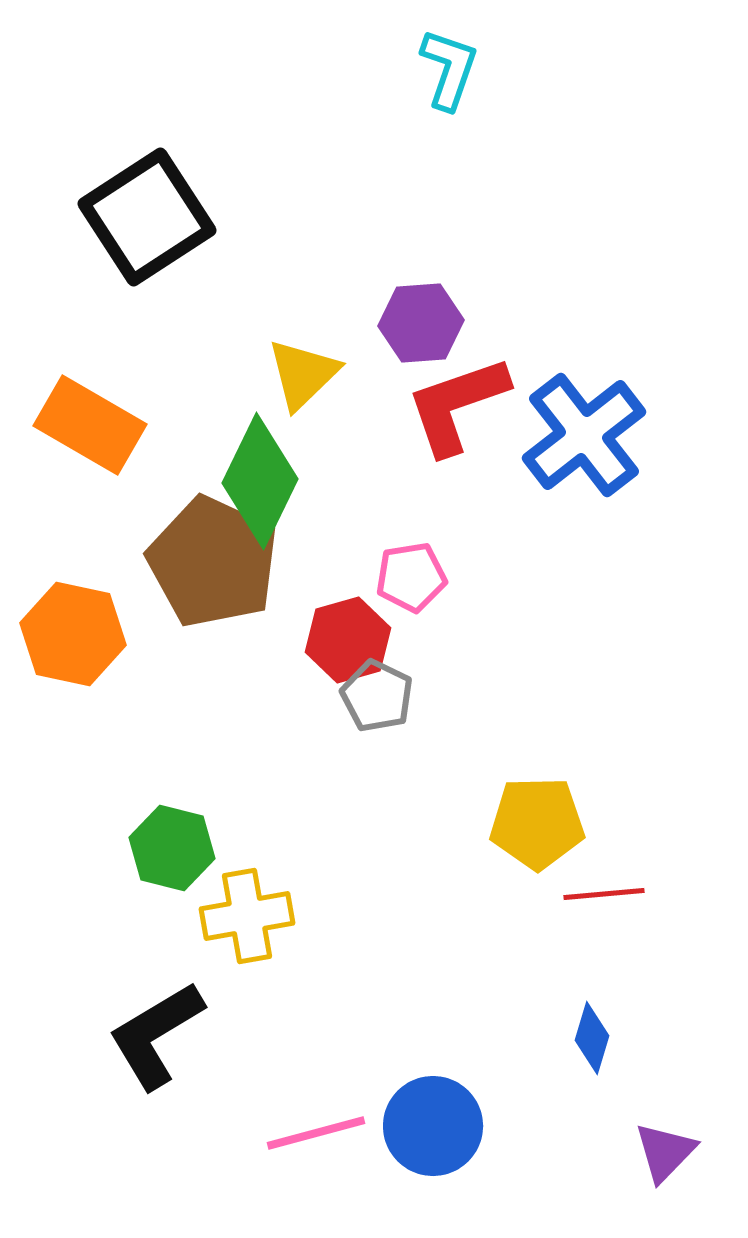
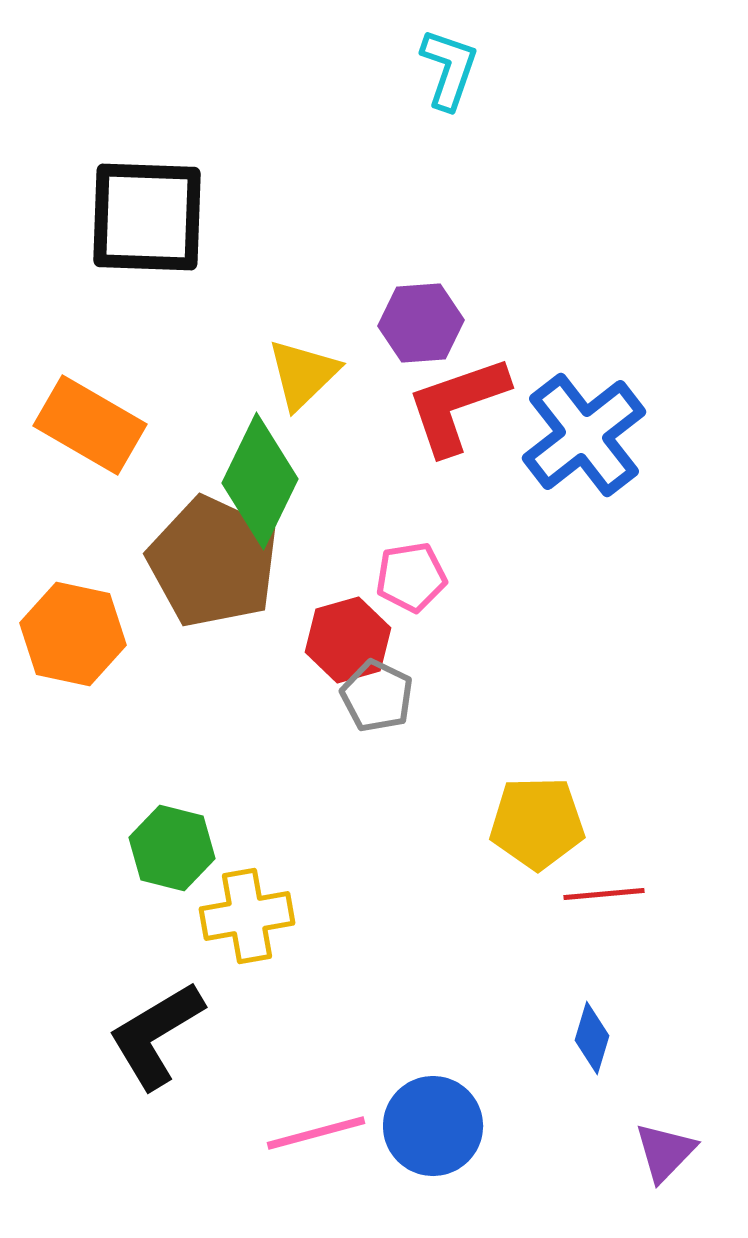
black square: rotated 35 degrees clockwise
